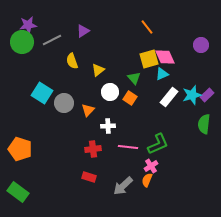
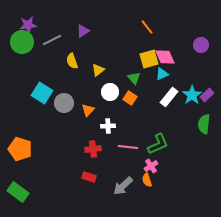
cyan star: rotated 18 degrees counterclockwise
orange semicircle: rotated 40 degrees counterclockwise
